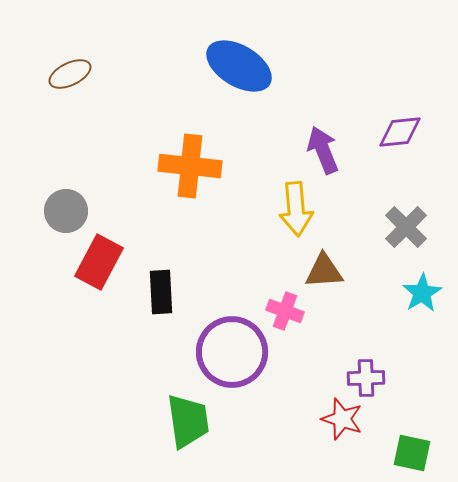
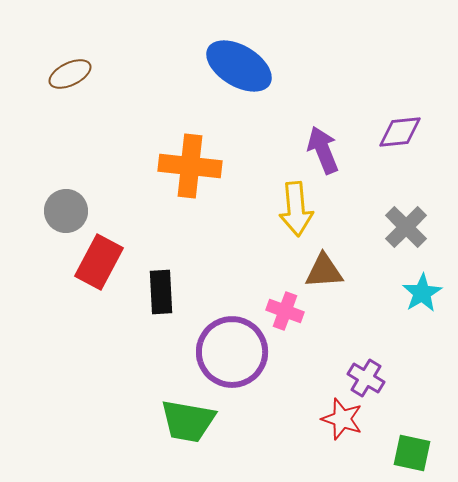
purple cross: rotated 33 degrees clockwise
green trapezoid: rotated 108 degrees clockwise
